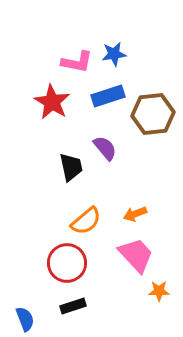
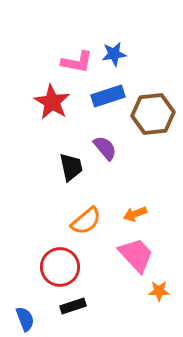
red circle: moved 7 px left, 4 px down
